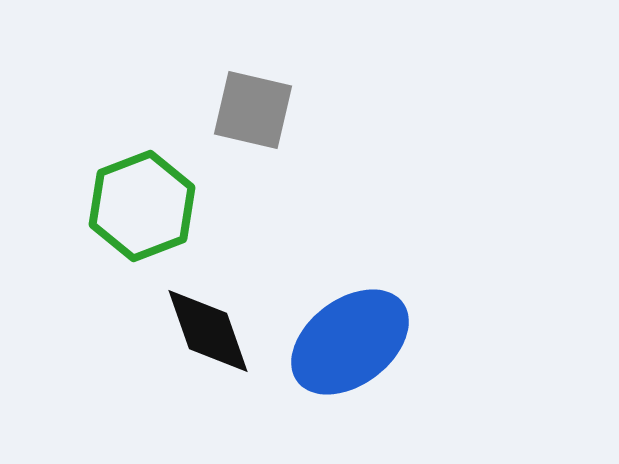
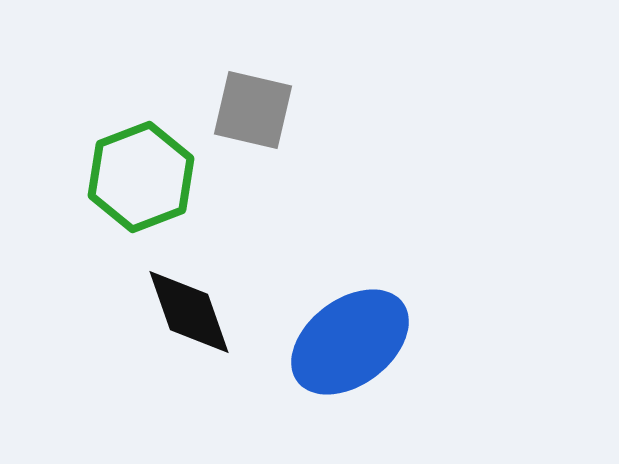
green hexagon: moved 1 px left, 29 px up
black diamond: moved 19 px left, 19 px up
